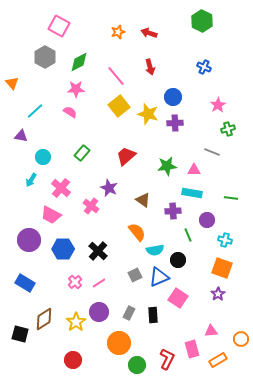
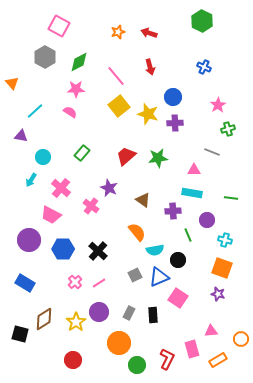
green star at (167, 166): moved 9 px left, 8 px up
purple star at (218, 294): rotated 24 degrees counterclockwise
